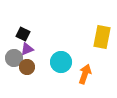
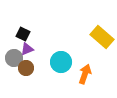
yellow rectangle: rotated 60 degrees counterclockwise
brown circle: moved 1 px left, 1 px down
